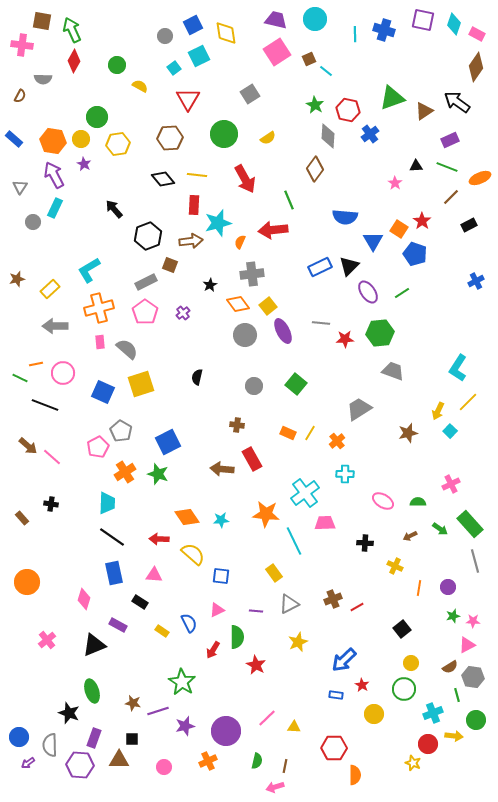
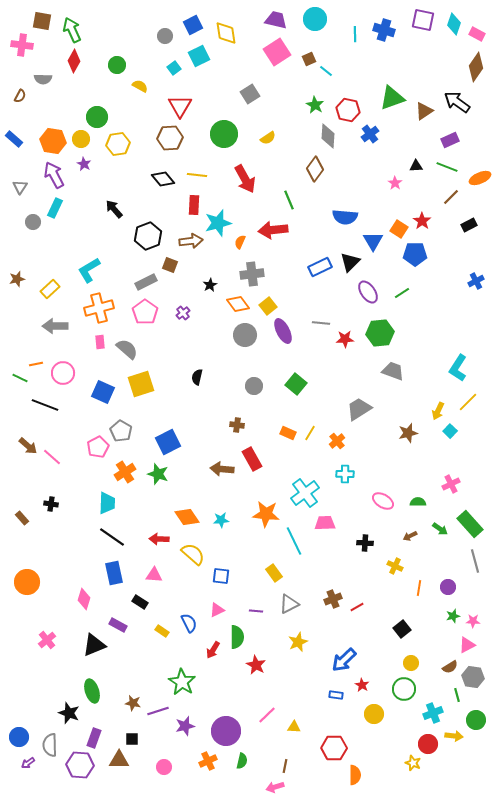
red triangle at (188, 99): moved 8 px left, 7 px down
blue pentagon at (415, 254): rotated 20 degrees counterclockwise
black triangle at (349, 266): moved 1 px right, 4 px up
pink line at (267, 718): moved 3 px up
green semicircle at (257, 761): moved 15 px left
